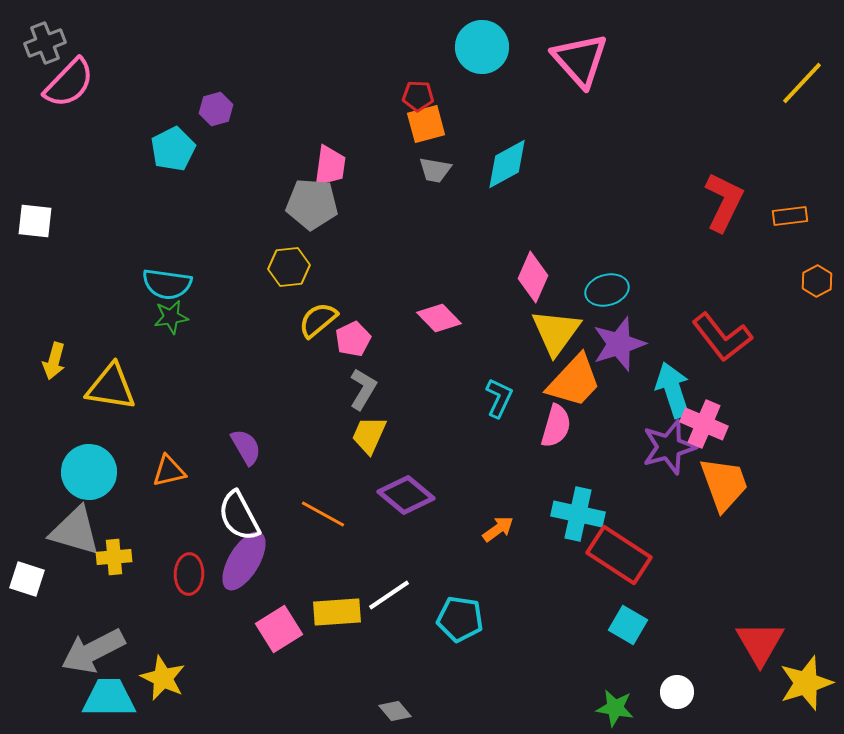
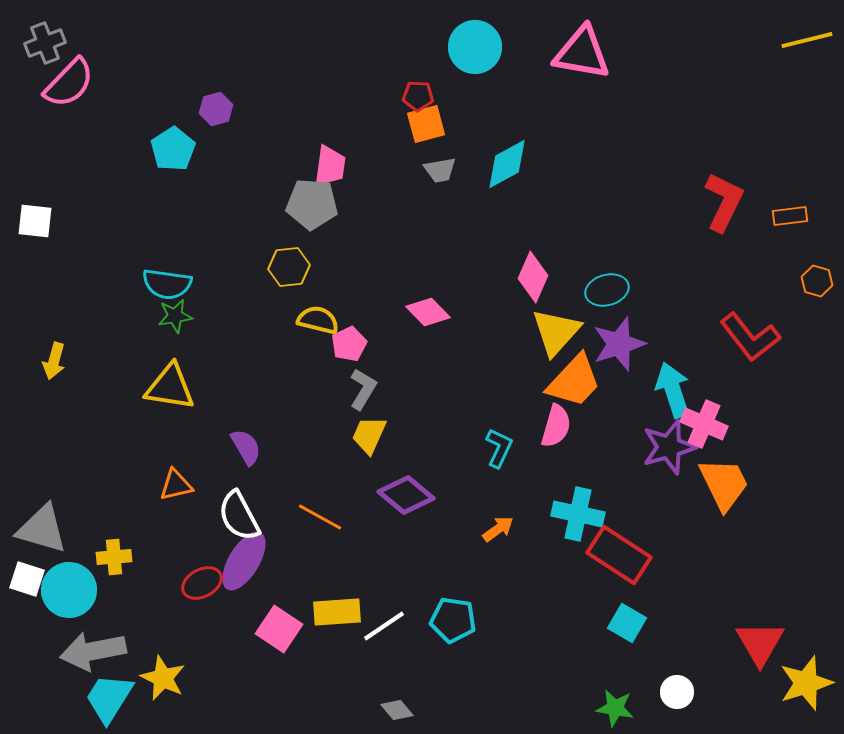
cyan circle at (482, 47): moved 7 px left
pink triangle at (580, 60): moved 2 px right, 7 px up; rotated 38 degrees counterclockwise
yellow line at (802, 83): moved 5 px right, 43 px up; rotated 33 degrees clockwise
cyan pentagon at (173, 149): rotated 6 degrees counterclockwise
gray trapezoid at (435, 170): moved 5 px right; rotated 20 degrees counterclockwise
orange hexagon at (817, 281): rotated 16 degrees counterclockwise
green star at (171, 317): moved 4 px right, 1 px up
pink diamond at (439, 318): moved 11 px left, 6 px up
yellow semicircle at (318, 320): rotated 54 degrees clockwise
yellow triangle at (556, 332): rotated 6 degrees clockwise
red L-shape at (722, 337): moved 28 px right
pink pentagon at (353, 339): moved 4 px left, 5 px down
yellow triangle at (111, 387): moved 59 px right
cyan L-shape at (499, 398): moved 50 px down
orange triangle at (169, 471): moved 7 px right, 14 px down
cyan circle at (89, 472): moved 20 px left, 118 px down
orange trapezoid at (724, 484): rotated 6 degrees counterclockwise
orange line at (323, 514): moved 3 px left, 3 px down
gray triangle at (75, 531): moved 33 px left, 2 px up
red ellipse at (189, 574): moved 13 px right, 9 px down; rotated 60 degrees clockwise
white line at (389, 595): moved 5 px left, 31 px down
cyan pentagon at (460, 619): moved 7 px left, 1 px down
cyan square at (628, 625): moved 1 px left, 2 px up
pink square at (279, 629): rotated 24 degrees counterclockwise
gray arrow at (93, 651): rotated 16 degrees clockwise
cyan trapezoid at (109, 698): rotated 58 degrees counterclockwise
gray diamond at (395, 711): moved 2 px right, 1 px up
